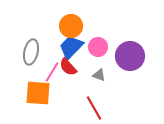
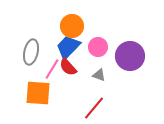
orange circle: moved 1 px right
blue trapezoid: moved 3 px left
pink line: moved 3 px up
red line: rotated 70 degrees clockwise
